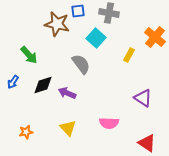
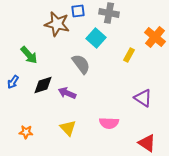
orange star: rotated 16 degrees clockwise
